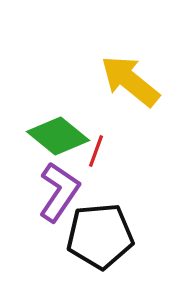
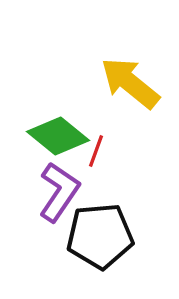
yellow arrow: moved 2 px down
